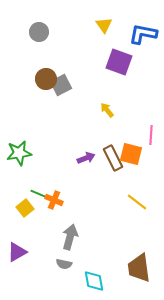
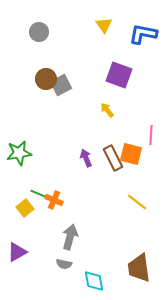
purple square: moved 13 px down
purple arrow: rotated 90 degrees counterclockwise
